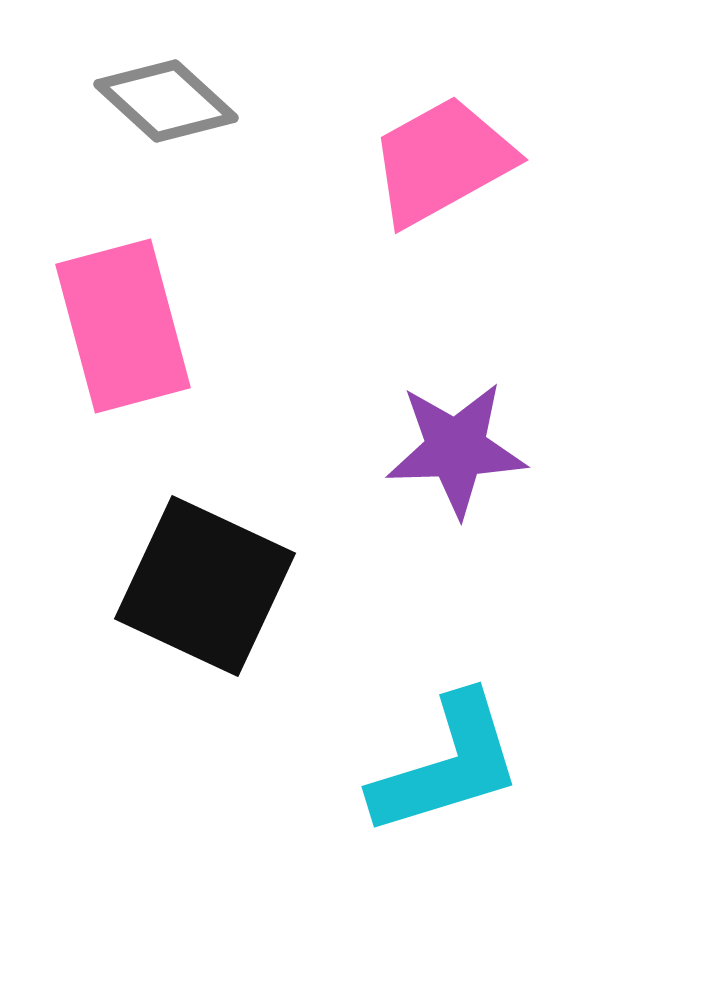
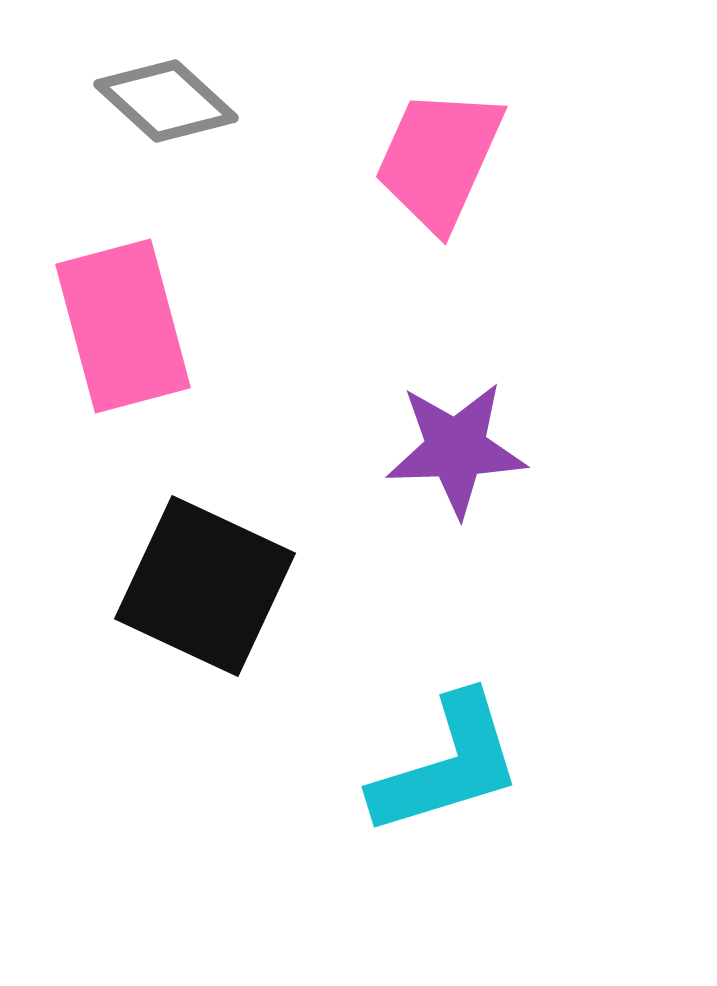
pink trapezoid: moved 3 px left, 2 px up; rotated 37 degrees counterclockwise
